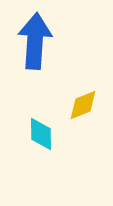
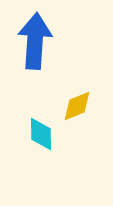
yellow diamond: moved 6 px left, 1 px down
